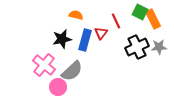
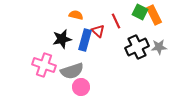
orange rectangle: moved 1 px right, 4 px up
red triangle: moved 3 px left, 2 px up; rotated 24 degrees counterclockwise
pink cross: rotated 20 degrees counterclockwise
gray semicircle: rotated 25 degrees clockwise
pink circle: moved 23 px right
